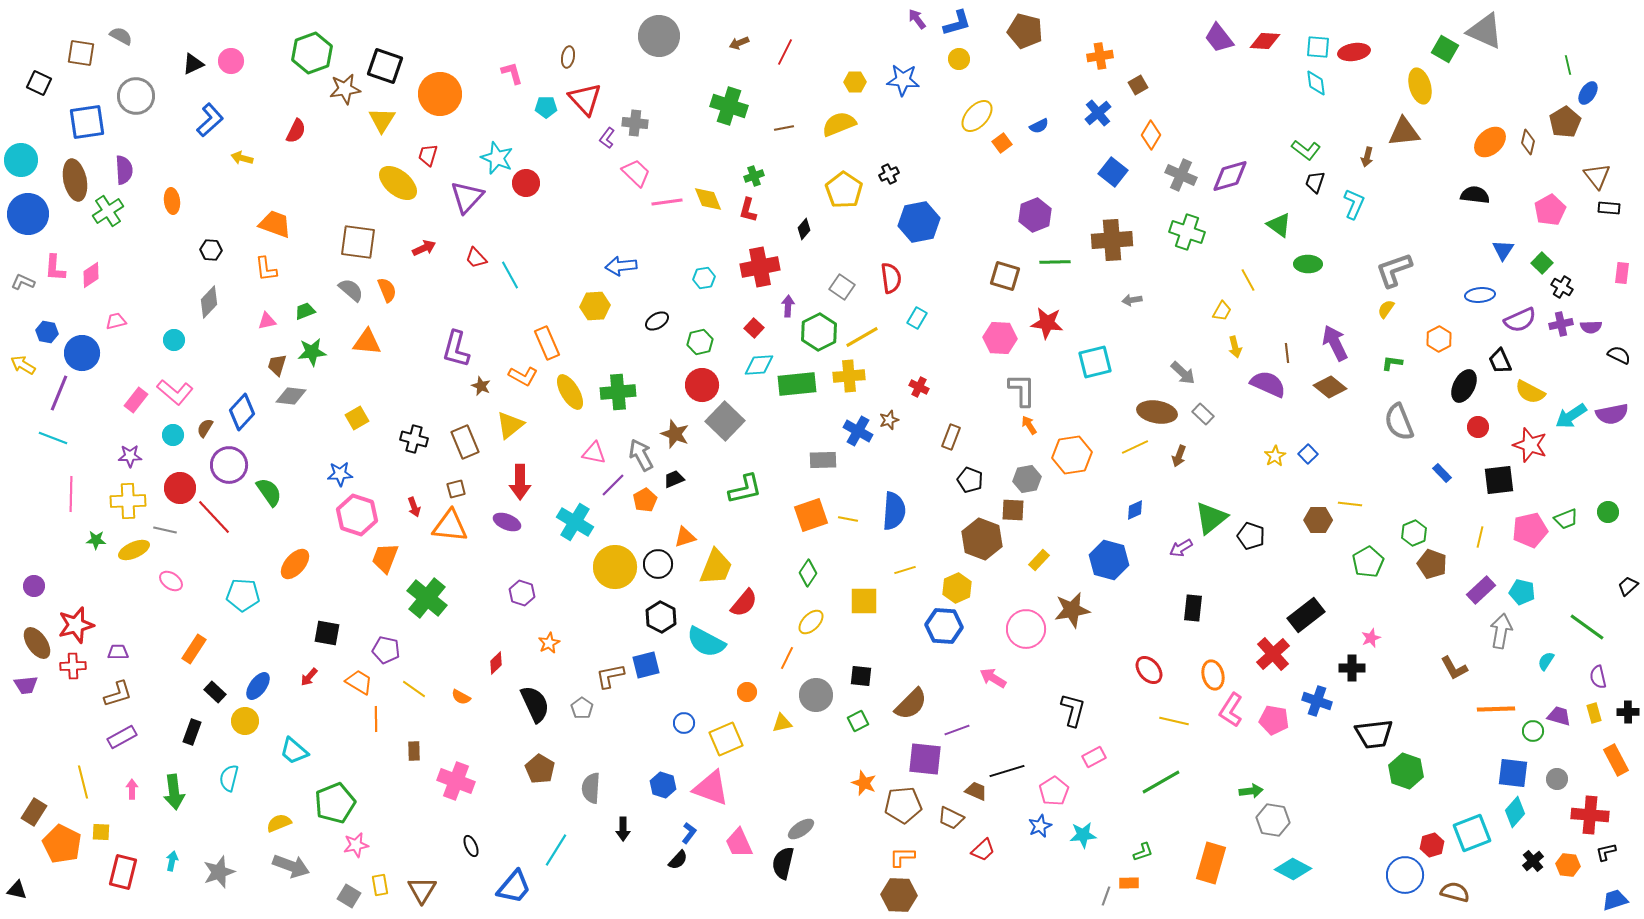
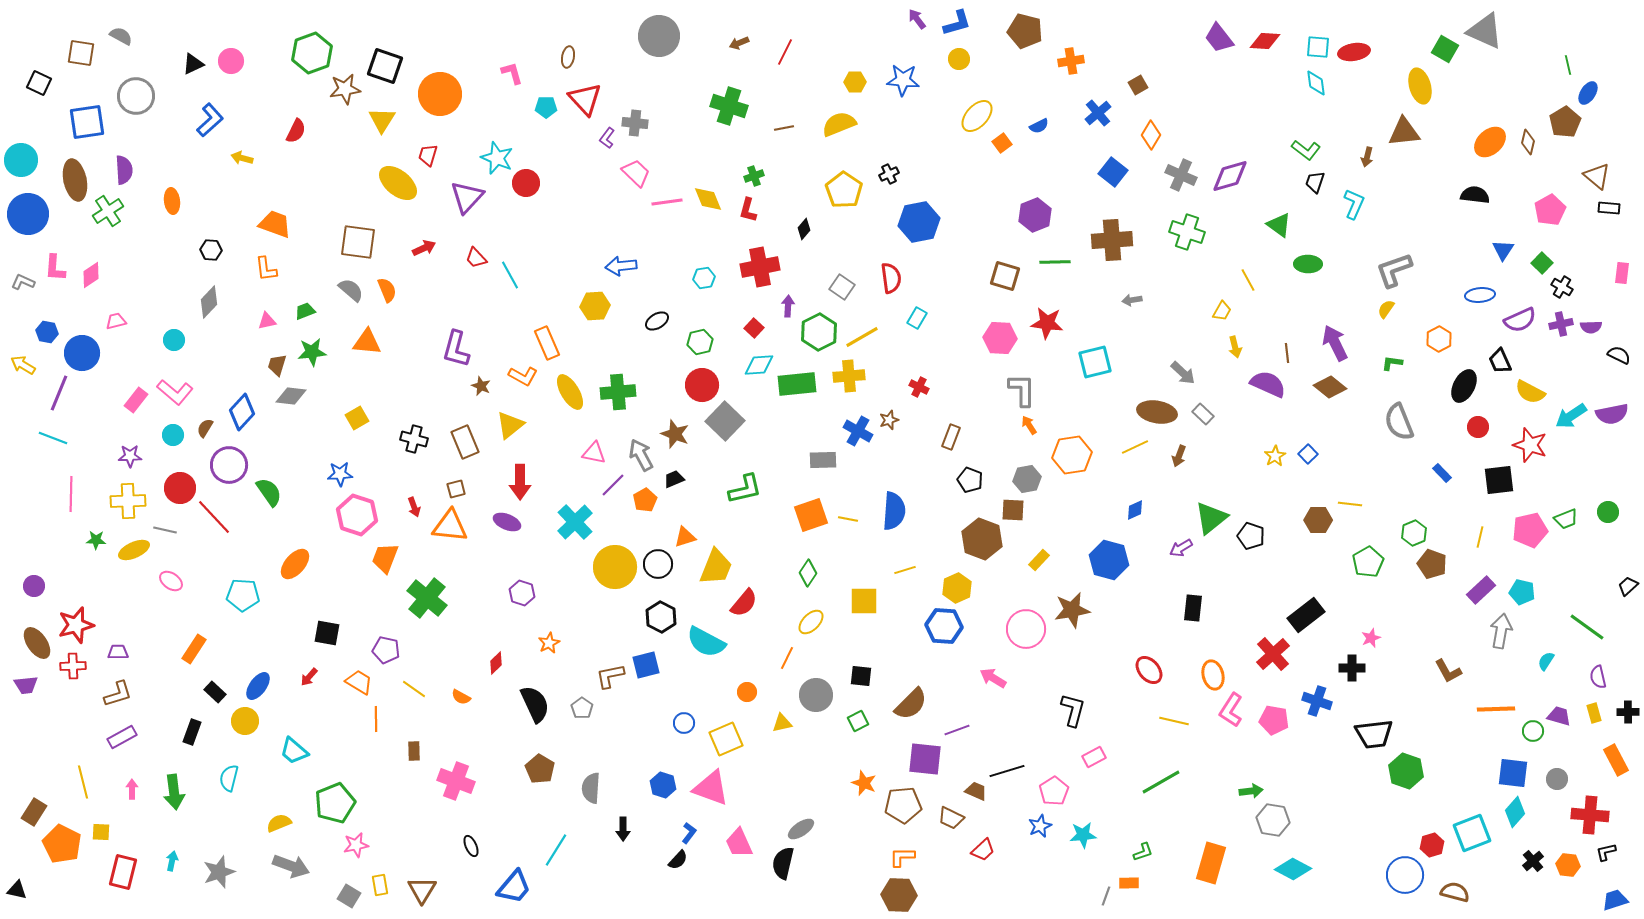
orange cross at (1100, 56): moved 29 px left, 5 px down
brown triangle at (1597, 176): rotated 12 degrees counterclockwise
cyan cross at (575, 522): rotated 15 degrees clockwise
brown L-shape at (1454, 668): moved 6 px left, 3 px down
